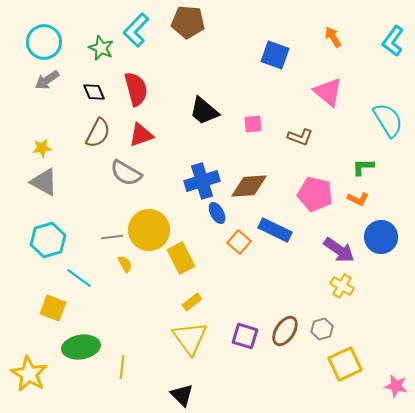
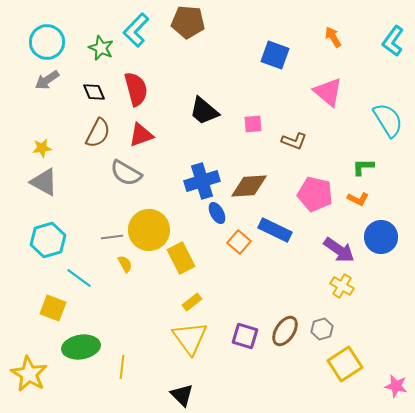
cyan circle at (44, 42): moved 3 px right
brown L-shape at (300, 137): moved 6 px left, 4 px down
yellow square at (345, 364): rotated 8 degrees counterclockwise
